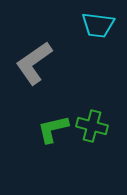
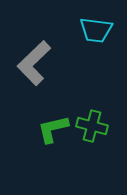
cyan trapezoid: moved 2 px left, 5 px down
gray L-shape: rotated 9 degrees counterclockwise
